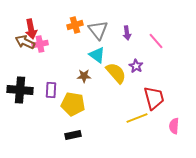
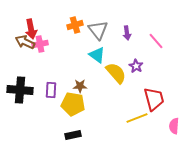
brown star: moved 4 px left, 10 px down
red trapezoid: moved 1 px down
